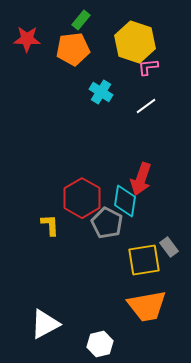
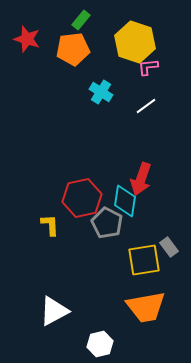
red star: rotated 16 degrees clockwise
red hexagon: rotated 18 degrees clockwise
orange trapezoid: moved 1 px left, 1 px down
white triangle: moved 9 px right, 13 px up
